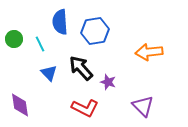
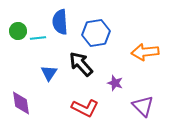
blue hexagon: moved 1 px right, 2 px down
green circle: moved 4 px right, 8 px up
cyan line: moved 2 px left, 6 px up; rotated 70 degrees counterclockwise
orange arrow: moved 4 px left
black arrow: moved 4 px up
blue triangle: rotated 18 degrees clockwise
purple star: moved 7 px right, 1 px down
purple diamond: moved 1 px right, 2 px up
